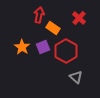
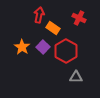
red cross: rotated 16 degrees counterclockwise
purple square: rotated 24 degrees counterclockwise
gray triangle: rotated 40 degrees counterclockwise
